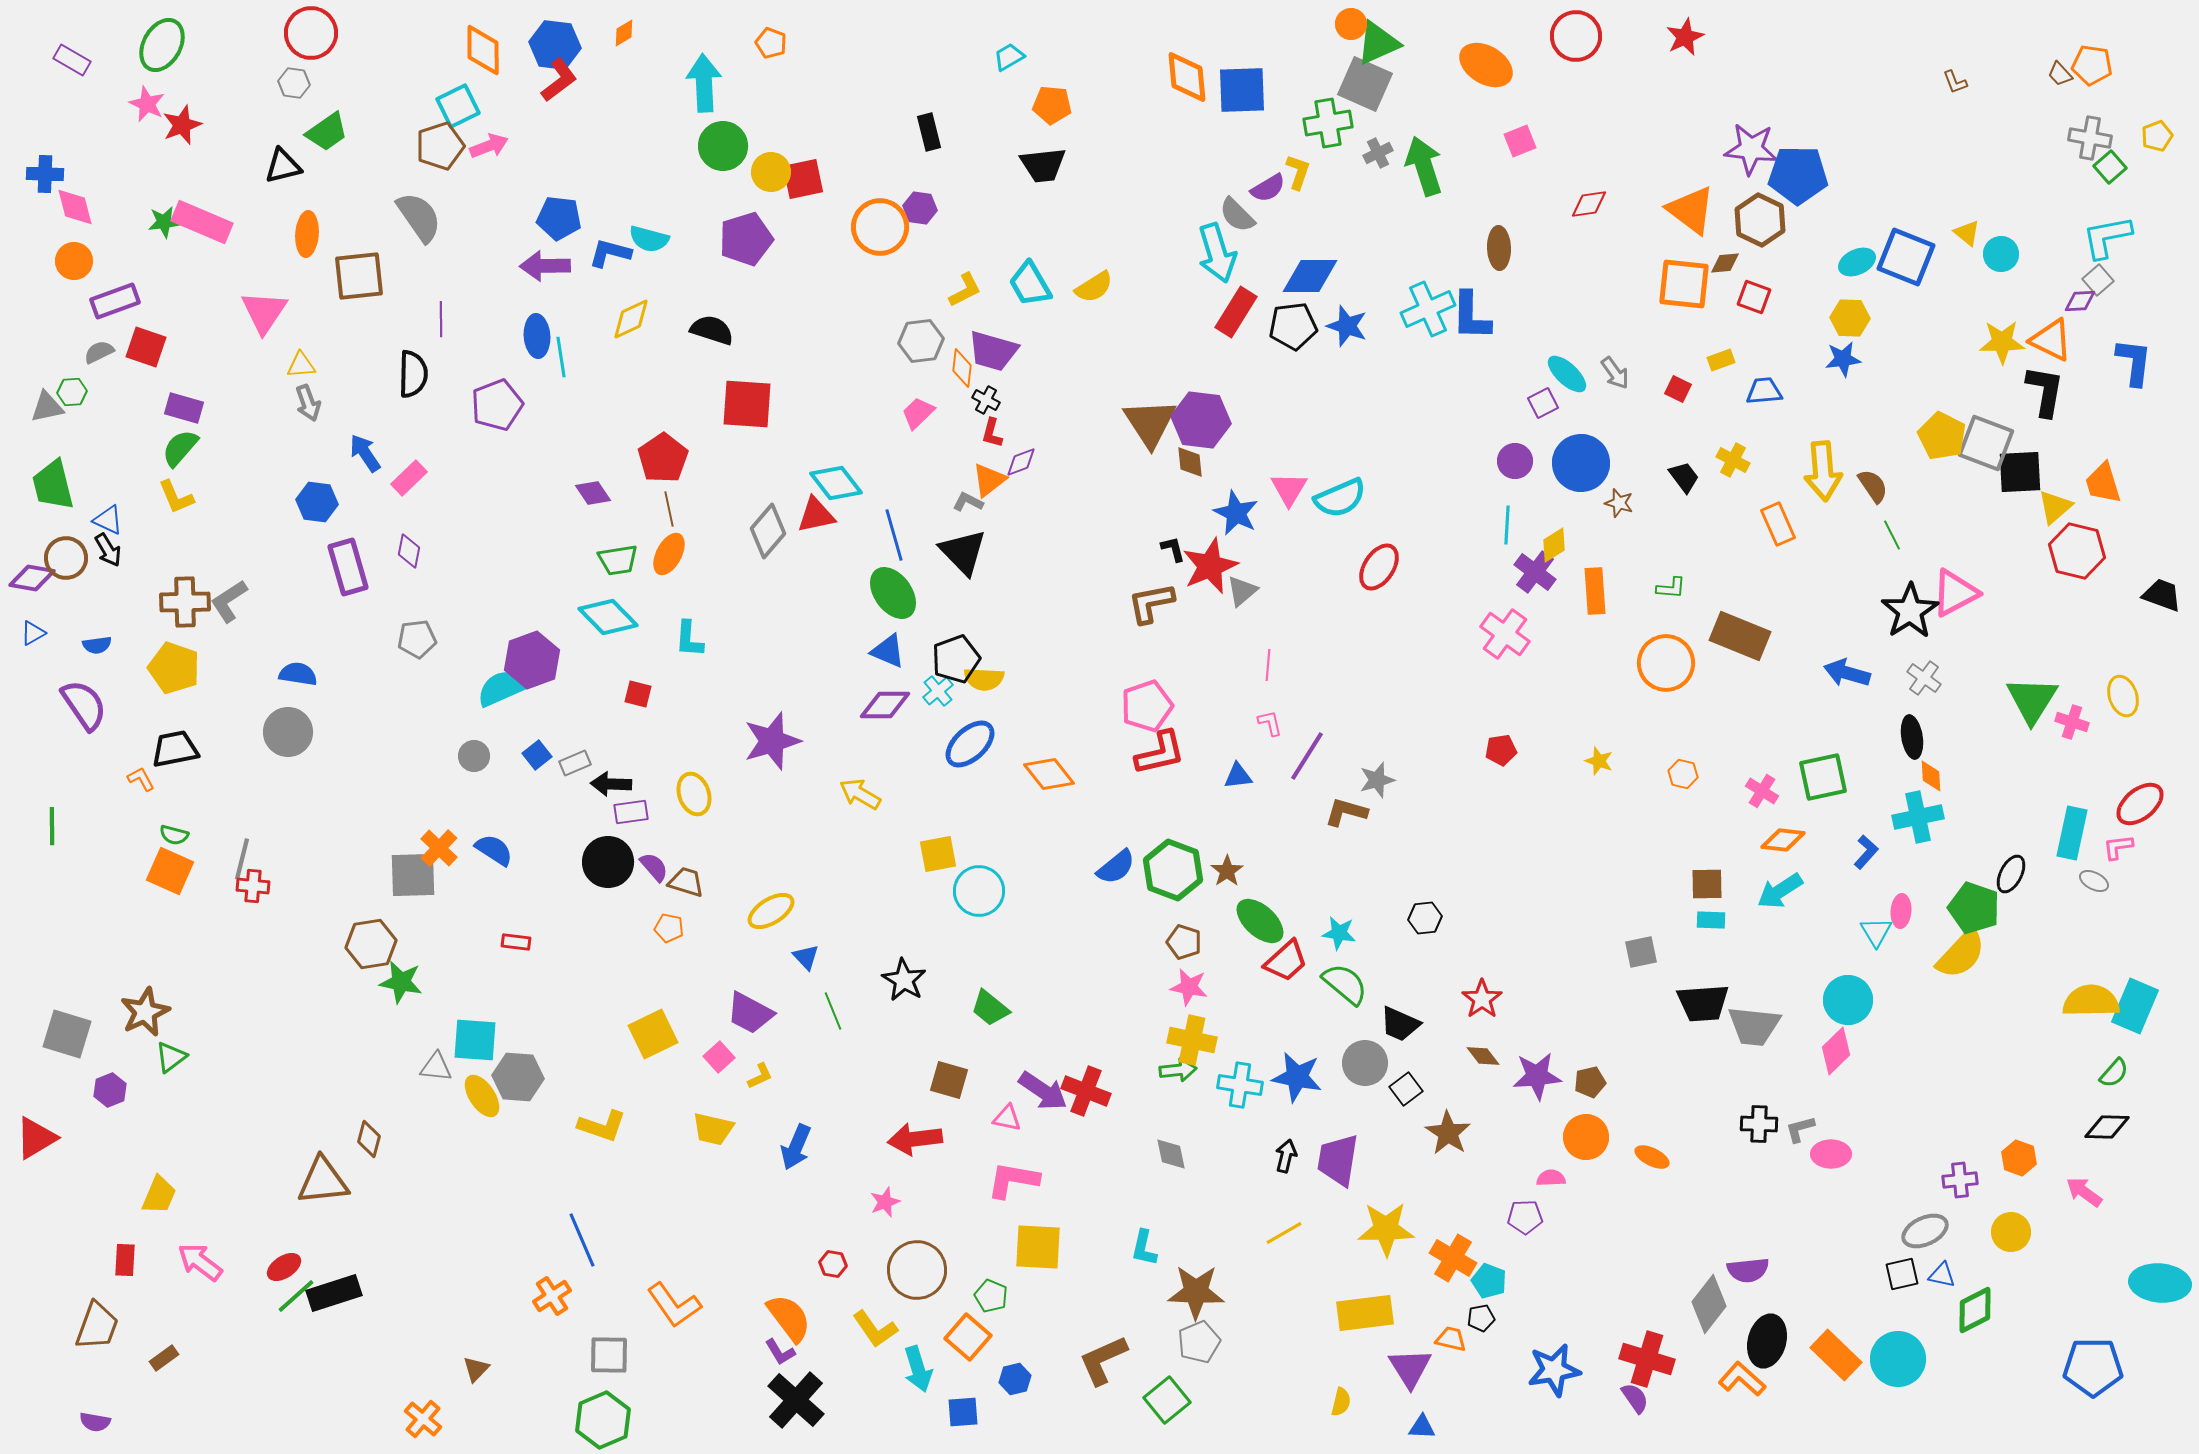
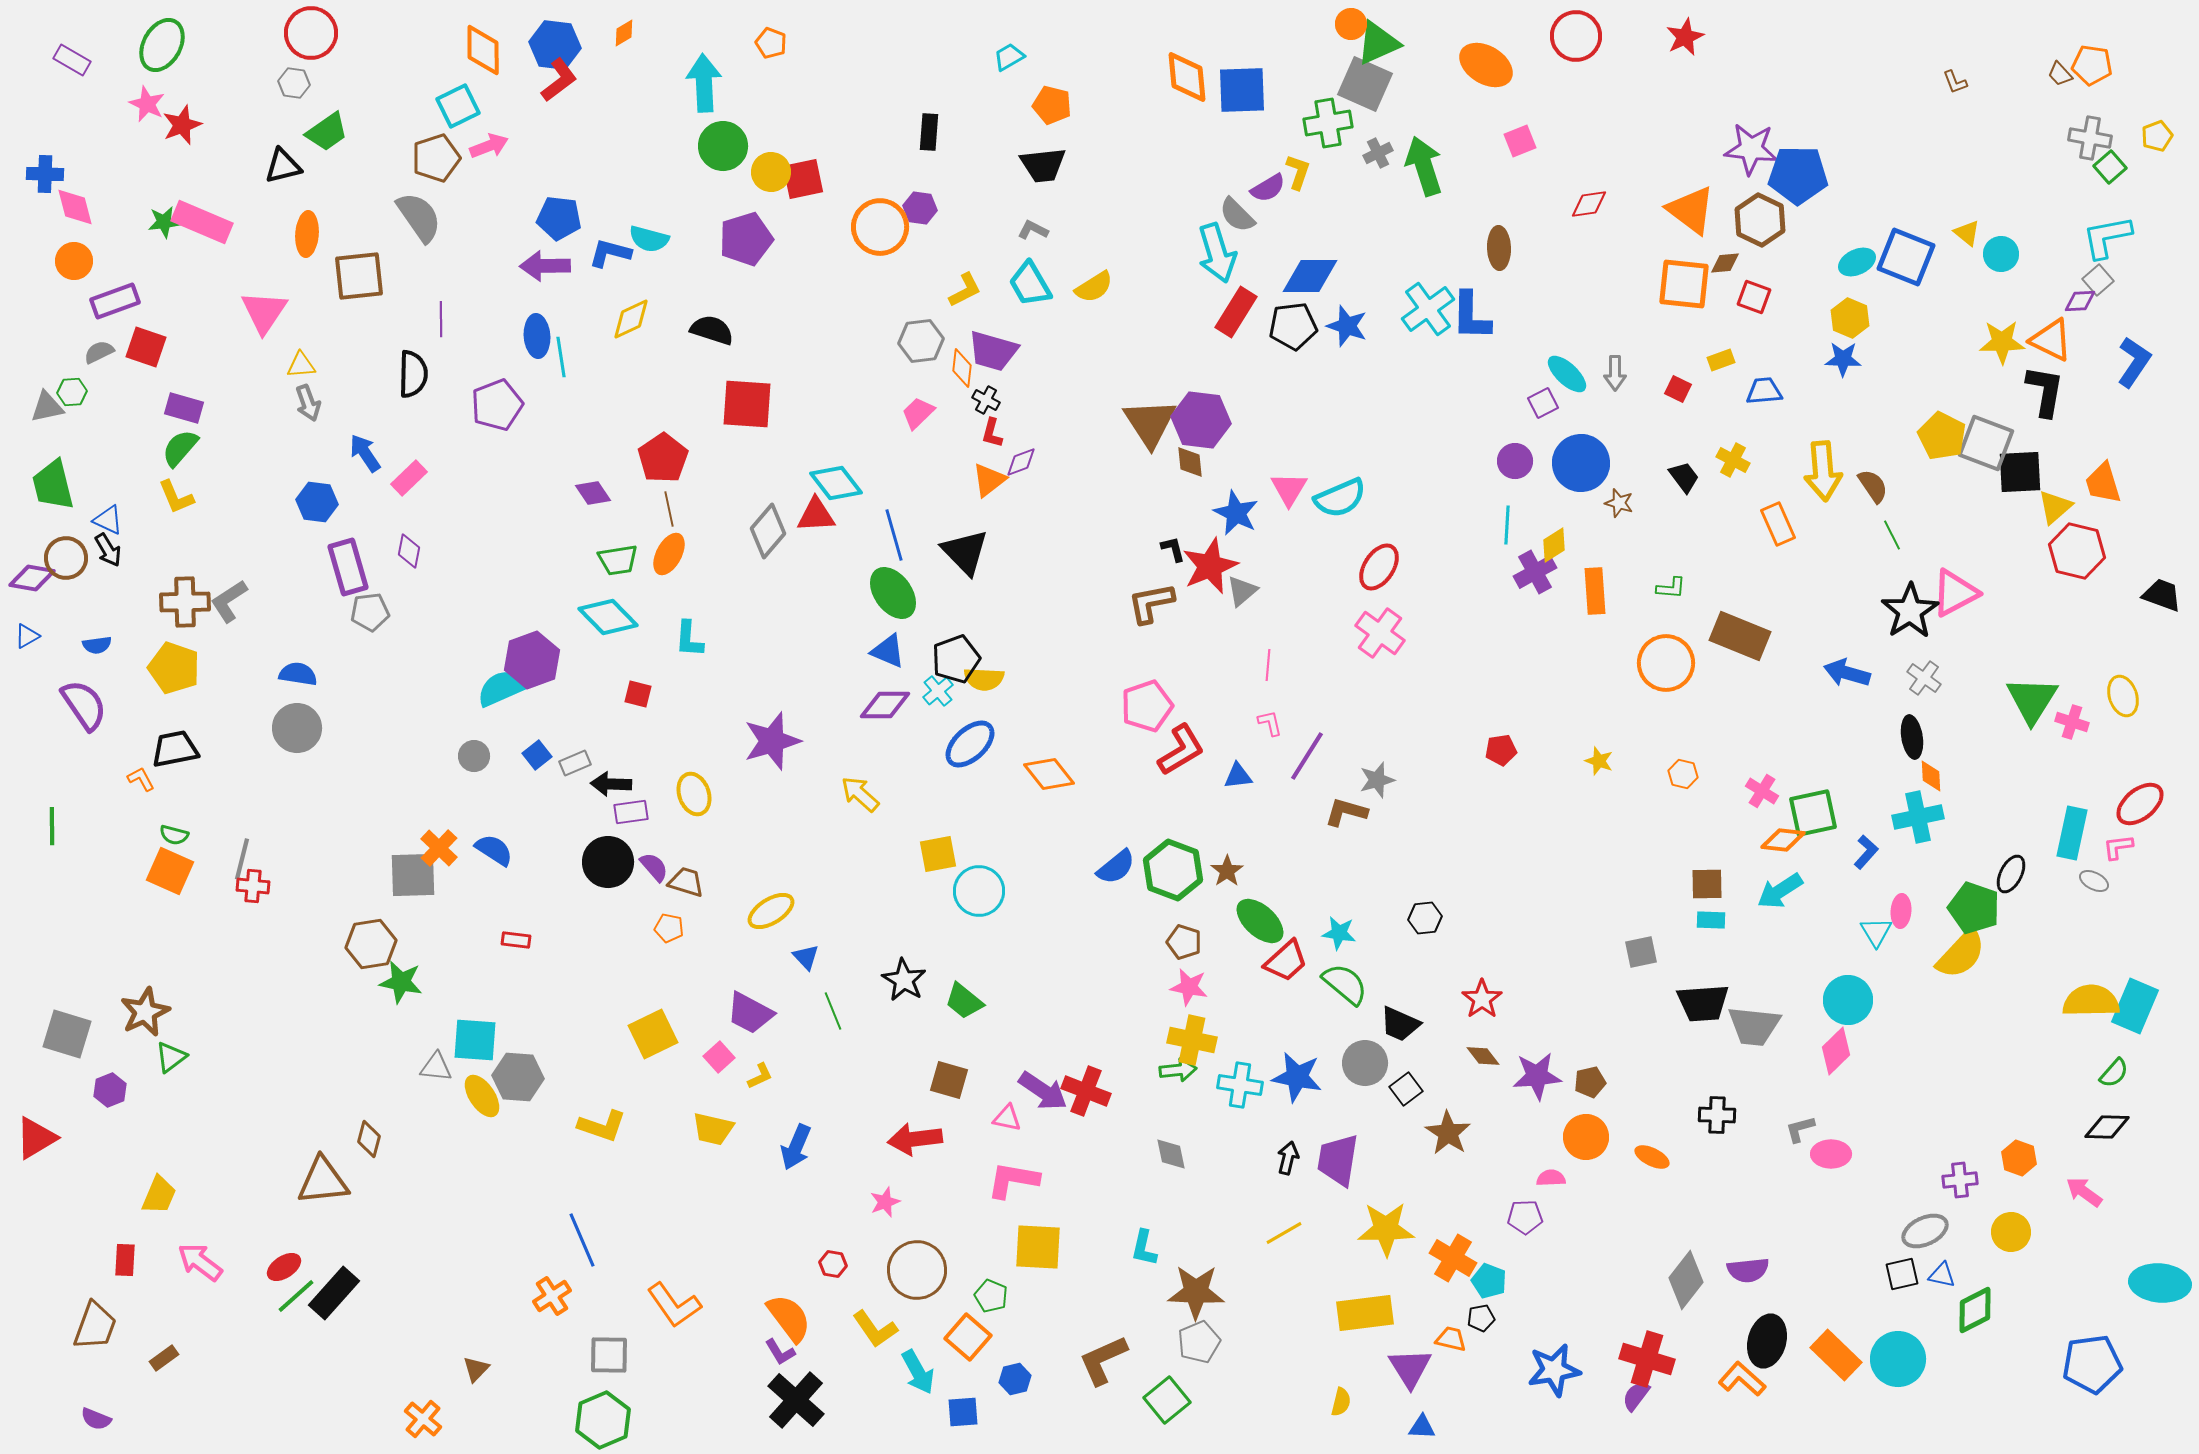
orange pentagon at (1052, 105): rotated 9 degrees clockwise
black rectangle at (929, 132): rotated 18 degrees clockwise
brown pentagon at (440, 146): moved 4 px left, 12 px down
cyan cross at (1428, 309): rotated 12 degrees counterclockwise
yellow hexagon at (1850, 318): rotated 21 degrees clockwise
blue star at (1843, 359): rotated 9 degrees clockwise
blue L-shape at (2134, 362): rotated 27 degrees clockwise
gray arrow at (1615, 373): rotated 36 degrees clockwise
gray L-shape at (968, 502): moved 65 px right, 272 px up
red triangle at (816, 515): rotated 9 degrees clockwise
black triangle at (963, 552): moved 2 px right
purple cross at (1535, 572): rotated 24 degrees clockwise
blue triangle at (33, 633): moved 6 px left, 3 px down
pink cross at (1505, 634): moved 125 px left, 1 px up
gray pentagon at (417, 639): moved 47 px left, 27 px up
gray circle at (288, 732): moved 9 px right, 4 px up
red L-shape at (1160, 753): moved 21 px right, 3 px up; rotated 18 degrees counterclockwise
green square at (1823, 777): moved 10 px left, 36 px down
yellow arrow at (860, 794): rotated 12 degrees clockwise
red rectangle at (516, 942): moved 2 px up
green trapezoid at (990, 1008): moved 26 px left, 7 px up
black cross at (1759, 1124): moved 42 px left, 9 px up
black arrow at (1286, 1156): moved 2 px right, 2 px down
black rectangle at (334, 1293): rotated 30 degrees counterclockwise
gray diamond at (1709, 1304): moved 23 px left, 24 px up
brown trapezoid at (97, 1326): moved 2 px left
blue pentagon at (2093, 1367): moved 1 px left, 3 px up; rotated 8 degrees counterclockwise
cyan arrow at (918, 1369): moved 3 px down; rotated 12 degrees counterclockwise
purple semicircle at (1635, 1398): moved 1 px right, 2 px up; rotated 108 degrees counterclockwise
purple semicircle at (95, 1422): moved 1 px right, 3 px up; rotated 12 degrees clockwise
